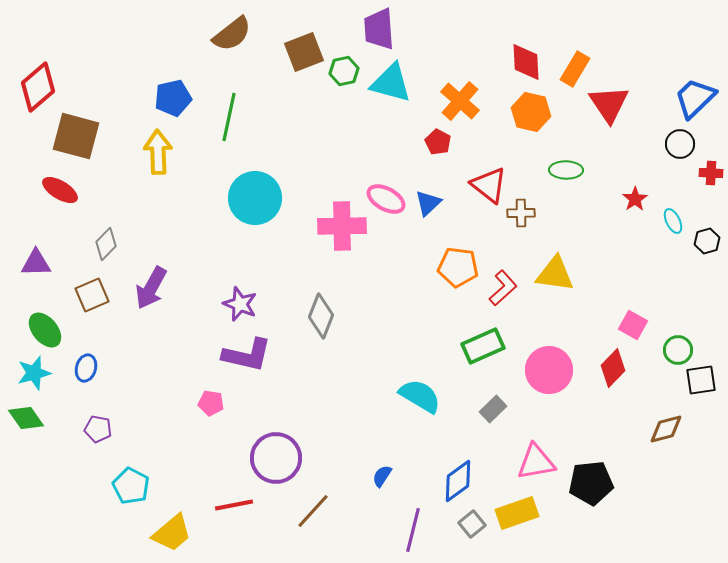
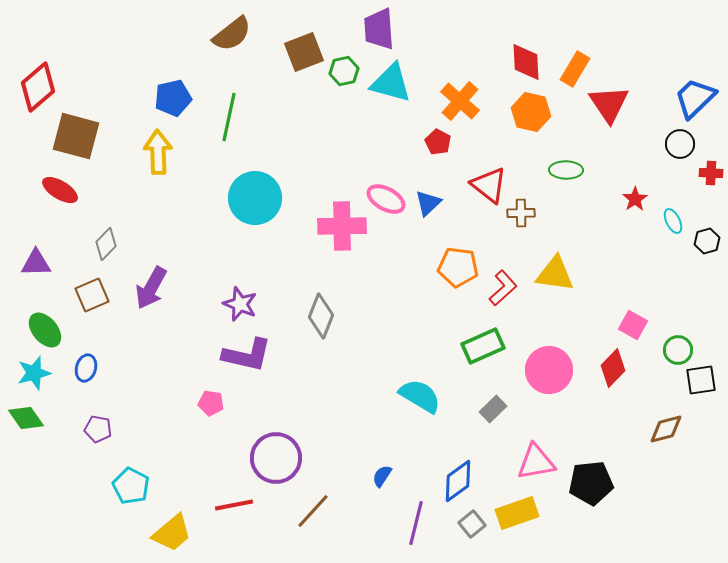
purple line at (413, 530): moved 3 px right, 7 px up
